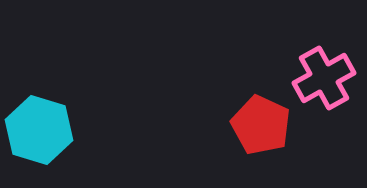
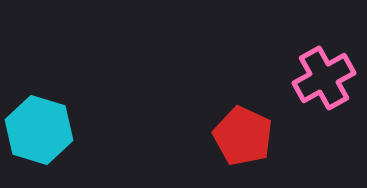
red pentagon: moved 18 px left, 11 px down
